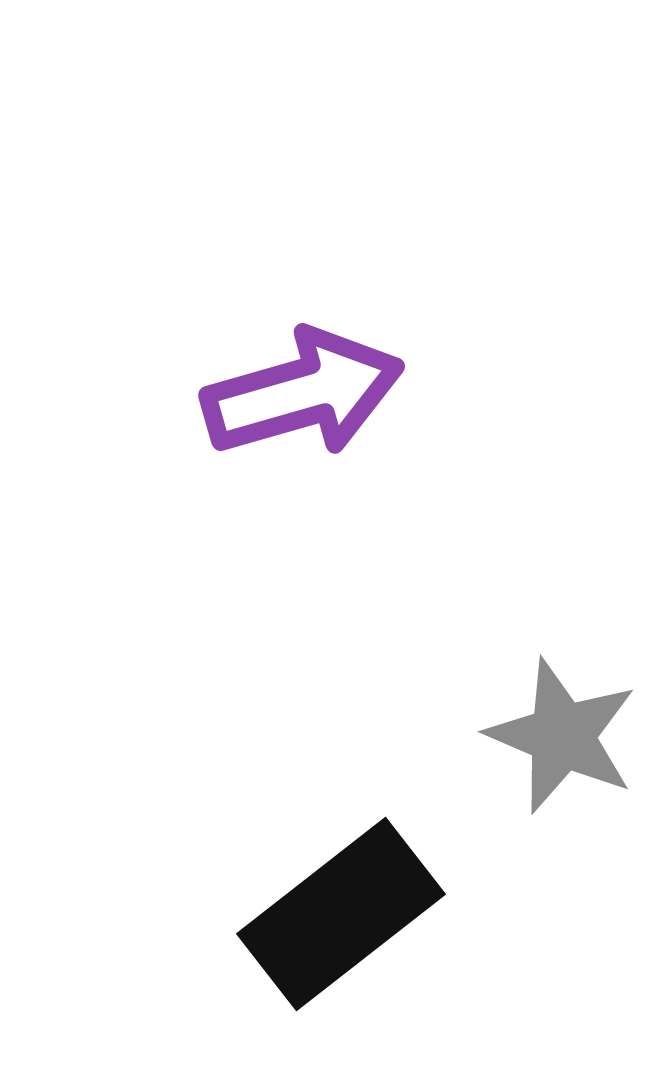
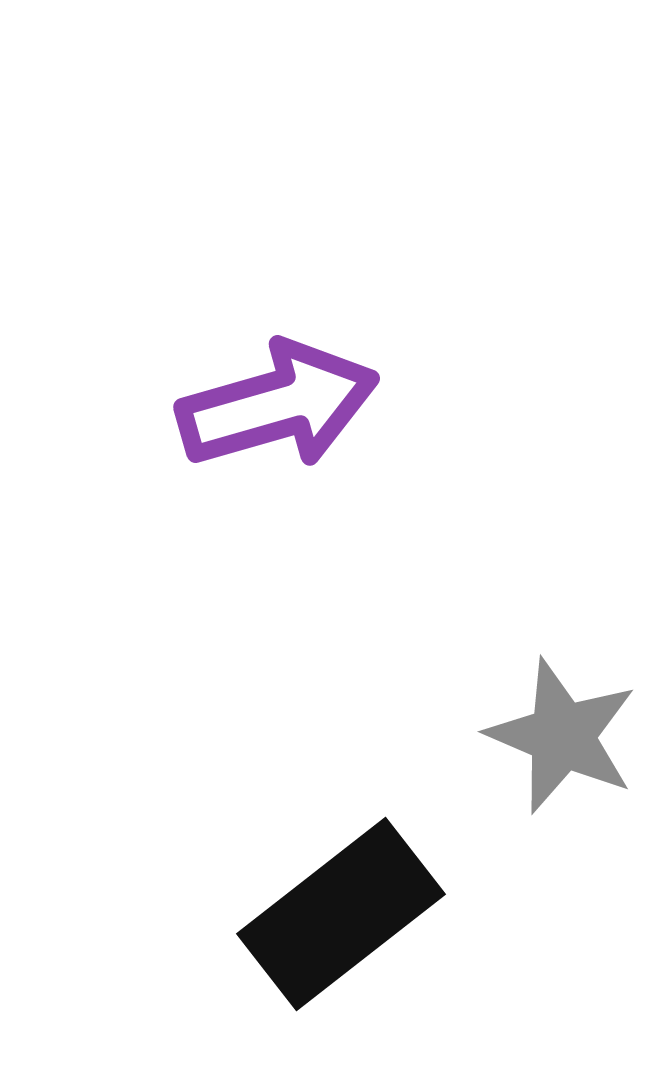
purple arrow: moved 25 px left, 12 px down
